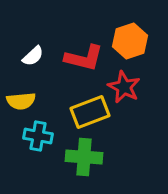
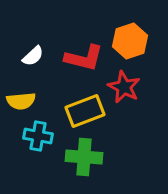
yellow rectangle: moved 5 px left, 1 px up
